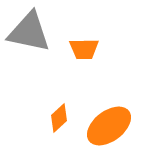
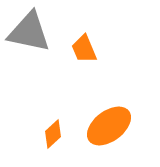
orange trapezoid: rotated 68 degrees clockwise
orange diamond: moved 6 px left, 16 px down
